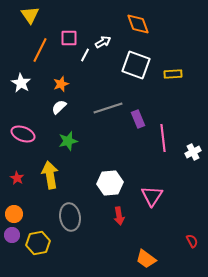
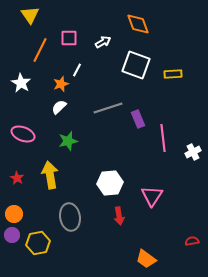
white line: moved 8 px left, 15 px down
red semicircle: rotated 72 degrees counterclockwise
